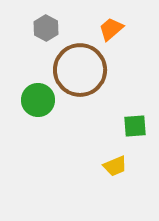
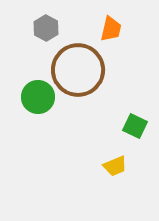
orange trapezoid: rotated 144 degrees clockwise
brown circle: moved 2 px left
green circle: moved 3 px up
green square: rotated 30 degrees clockwise
